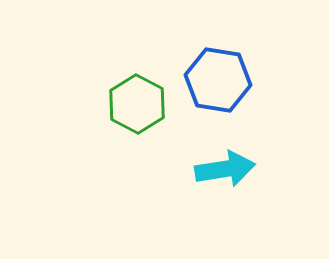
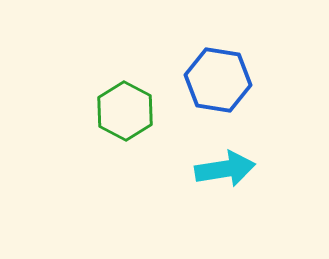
green hexagon: moved 12 px left, 7 px down
